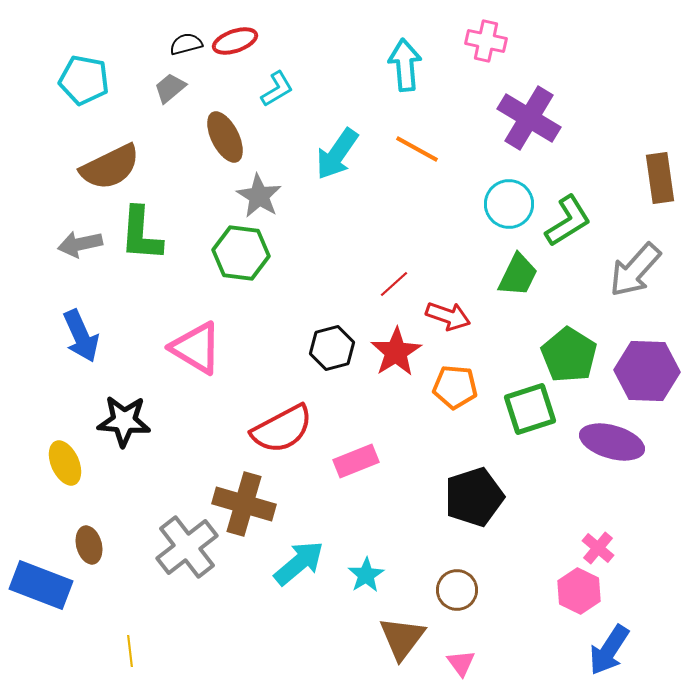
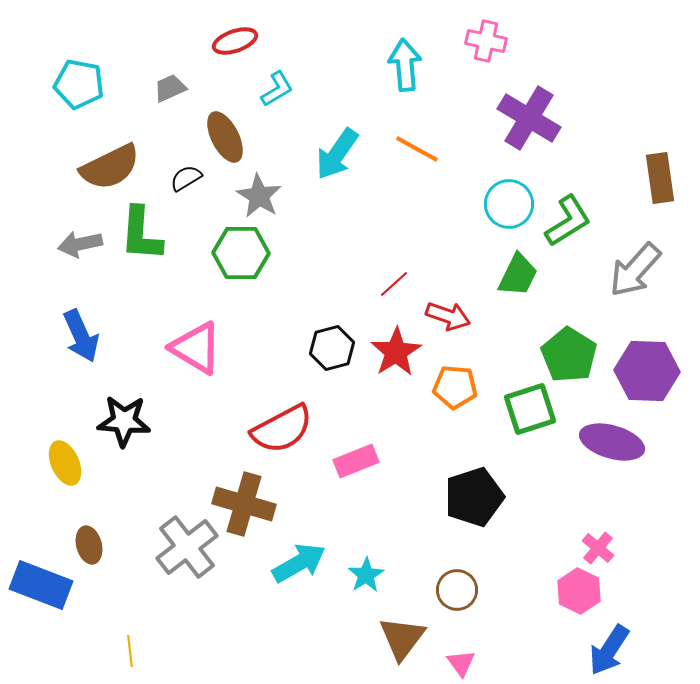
black semicircle at (186, 44): moved 134 px down; rotated 16 degrees counterclockwise
cyan pentagon at (84, 80): moved 5 px left, 4 px down
gray trapezoid at (170, 88): rotated 16 degrees clockwise
green hexagon at (241, 253): rotated 6 degrees counterclockwise
cyan arrow at (299, 563): rotated 10 degrees clockwise
